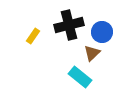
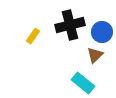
black cross: moved 1 px right
brown triangle: moved 3 px right, 2 px down
cyan rectangle: moved 3 px right, 6 px down
